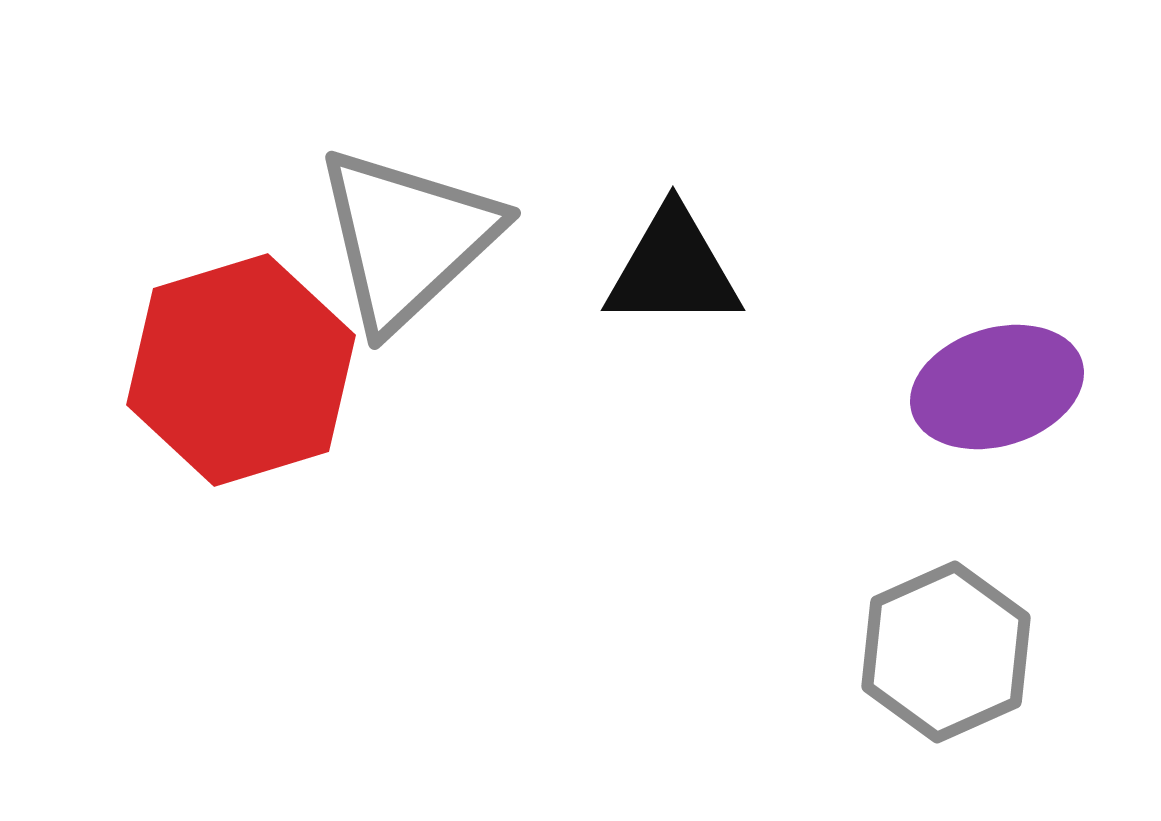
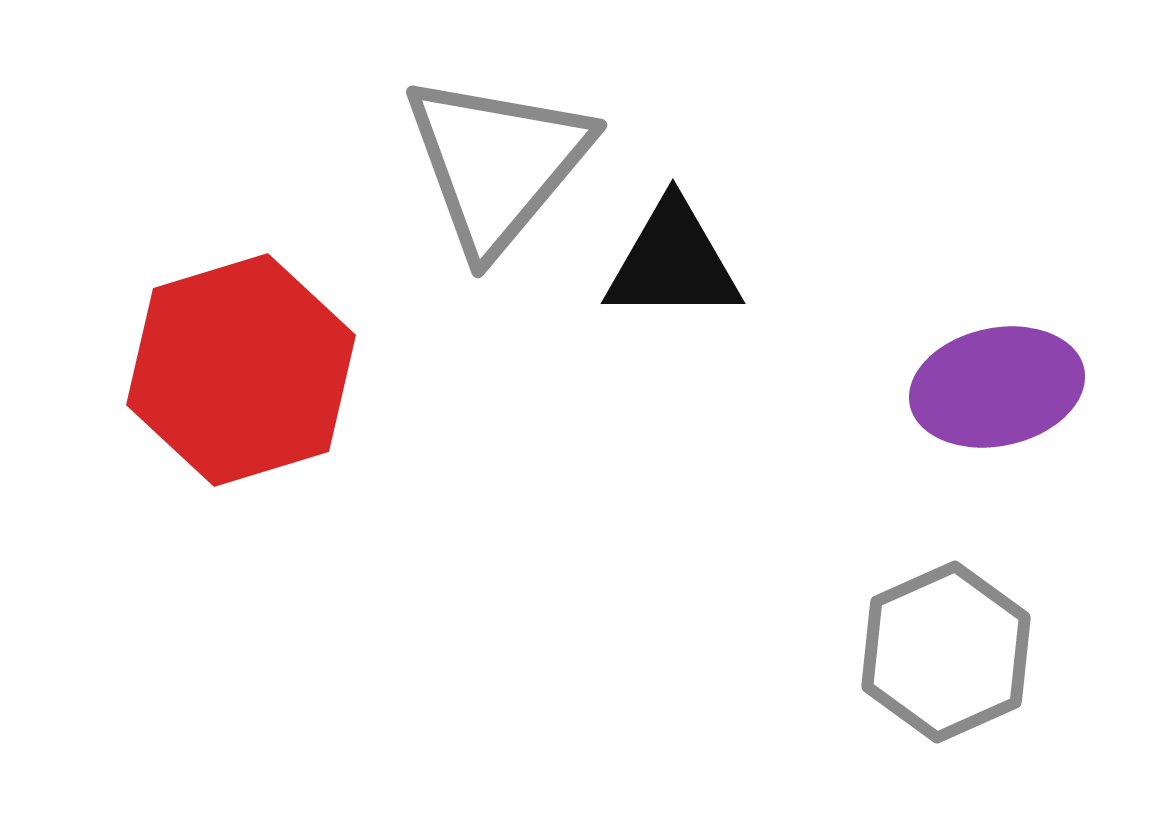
gray triangle: moved 90 px right, 75 px up; rotated 7 degrees counterclockwise
black triangle: moved 7 px up
purple ellipse: rotated 5 degrees clockwise
